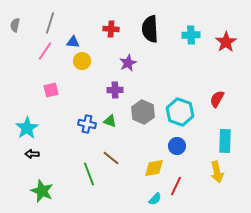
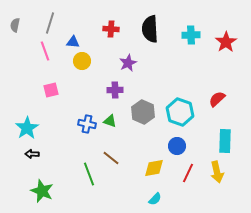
pink line: rotated 54 degrees counterclockwise
red semicircle: rotated 18 degrees clockwise
red line: moved 12 px right, 13 px up
